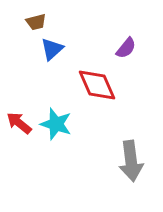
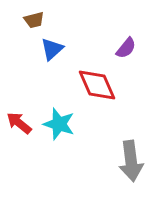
brown trapezoid: moved 2 px left, 2 px up
cyan star: moved 3 px right
